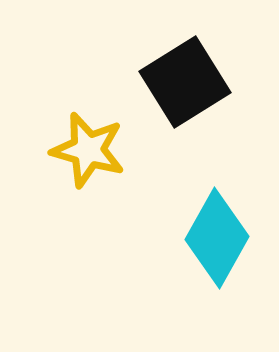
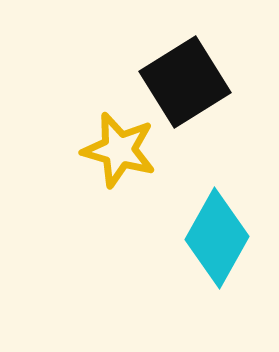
yellow star: moved 31 px right
